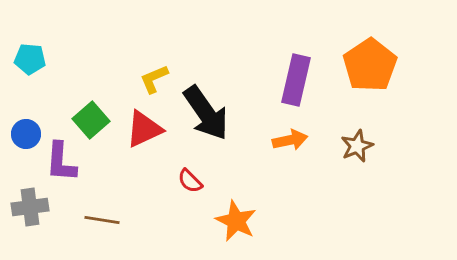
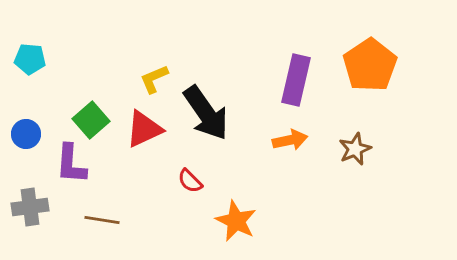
brown star: moved 2 px left, 3 px down
purple L-shape: moved 10 px right, 2 px down
